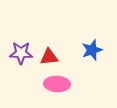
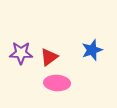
red triangle: rotated 30 degrees counterclockwise
pink ellipse: moved 1 px up
